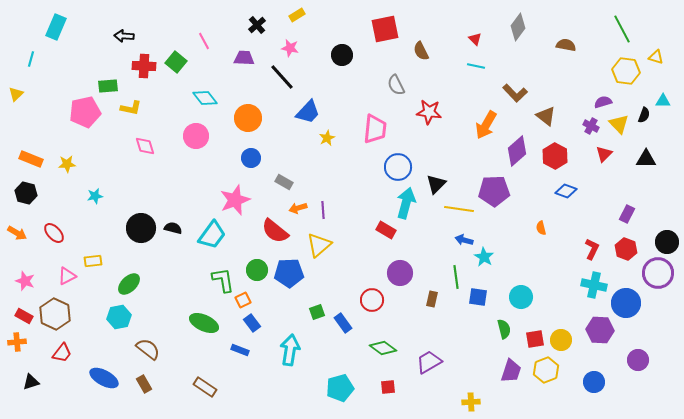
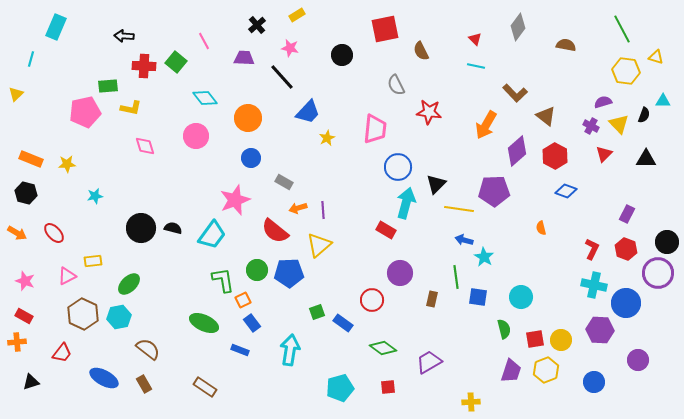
brown hexagon at (55, 314): moved 28 px right
blue rectangle at (343, 323): rotated 18 degrees counterclockwise
